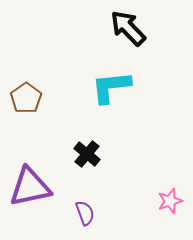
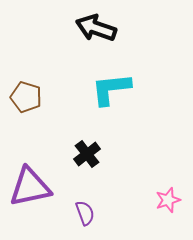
black arrow: moved 32 px left; rotated 27 degrees counterclockwise
cyan L-shape: moved 2 px down
brown pentagon: moved 1 px up; rotated 20 degrees counterclockwise
black cross: rotated 12 degrees clockwise
pink star: moved 2 px left, 1 px up
